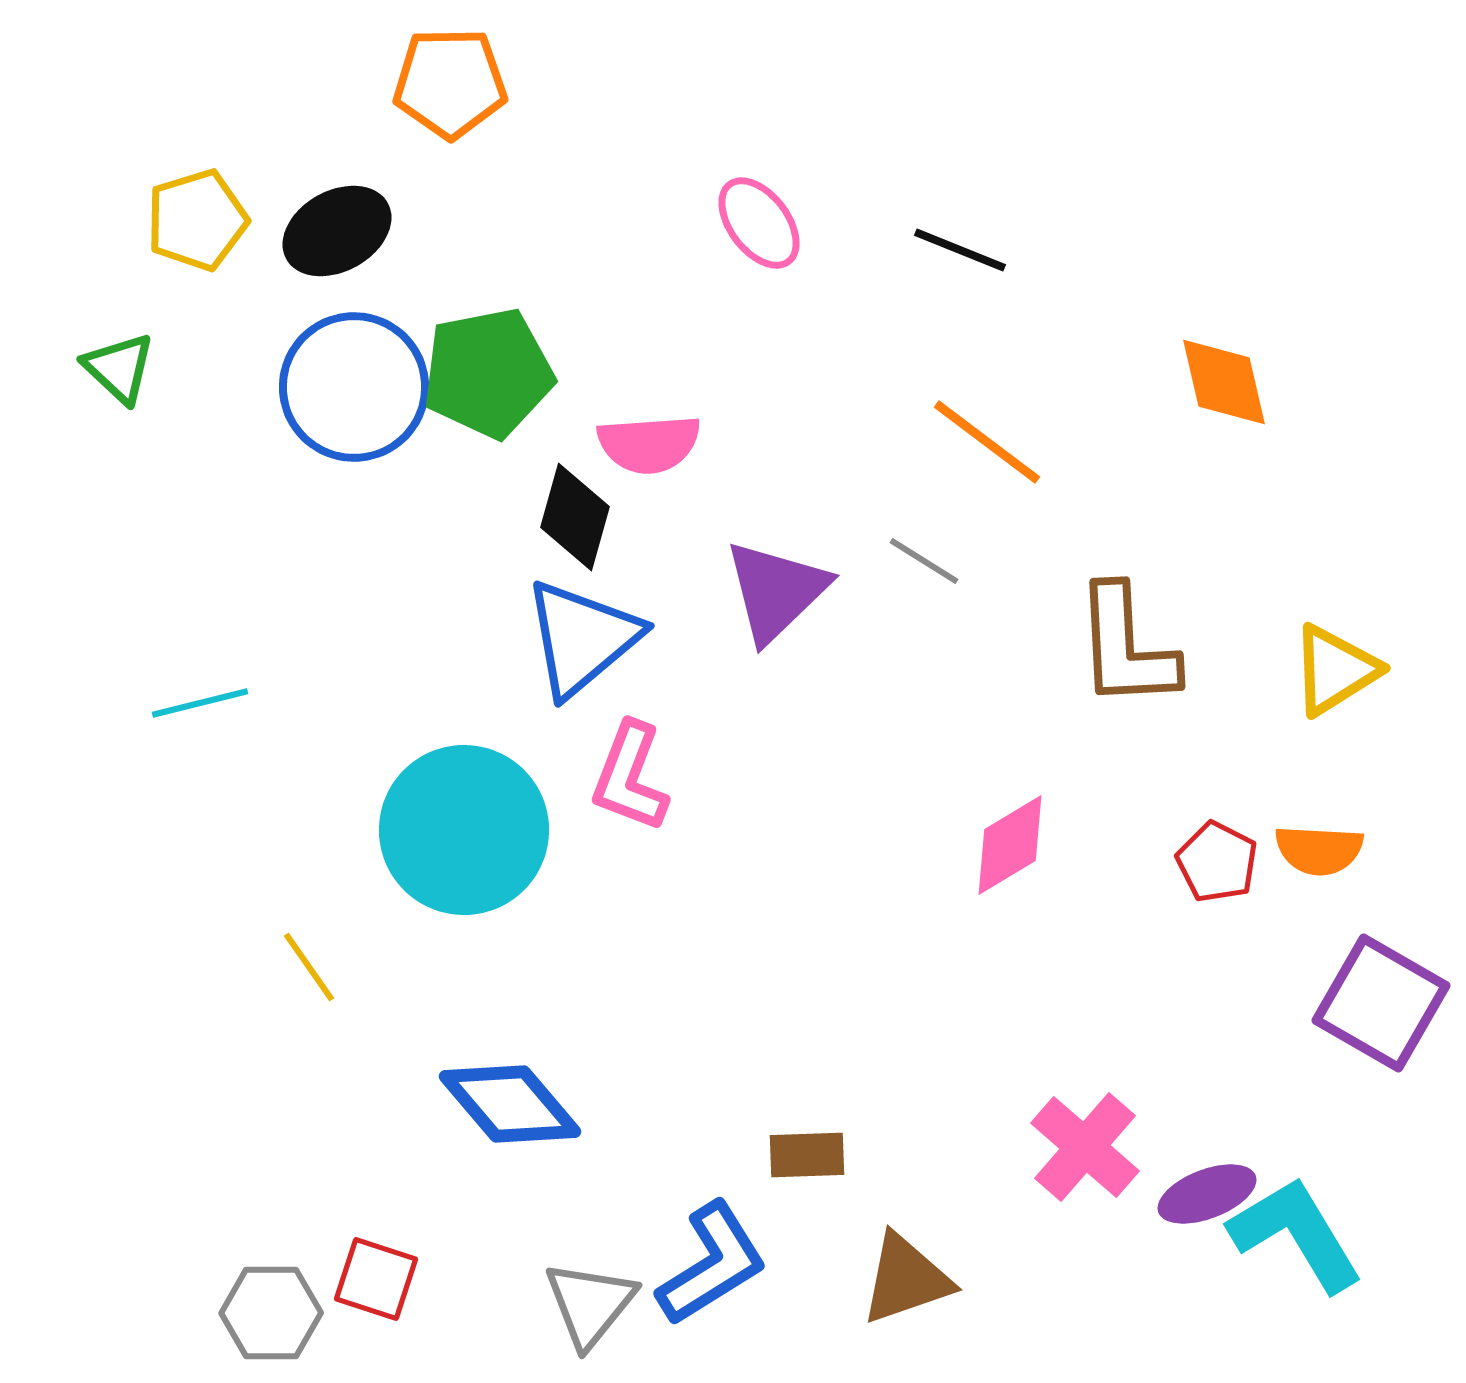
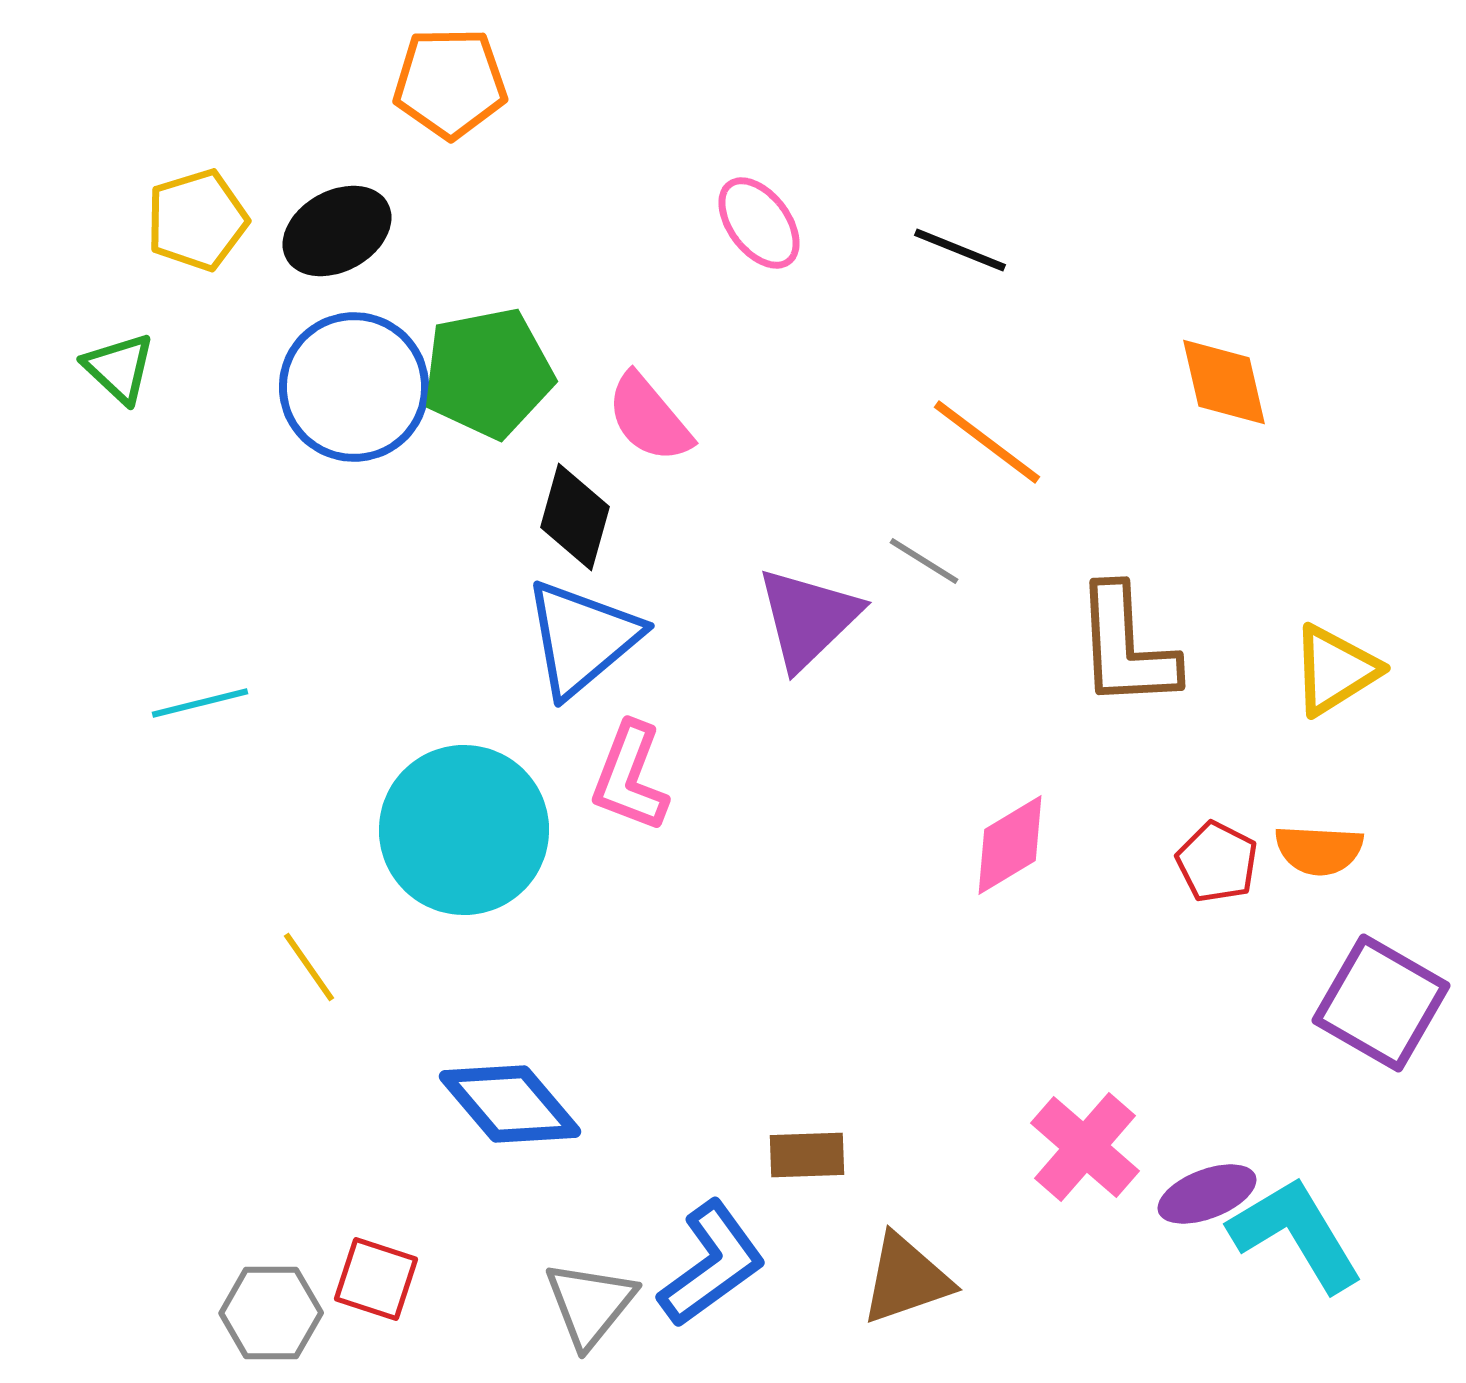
pink semicircle: moved 26 px up; rotated 54 degrees clockwise
purple triangle: moved 32 px right, 27 px down
blue L-shape: rotated 4 degrees counterclockwise
